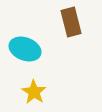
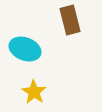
brown rectangle: moved 1 px left, 2 px up
